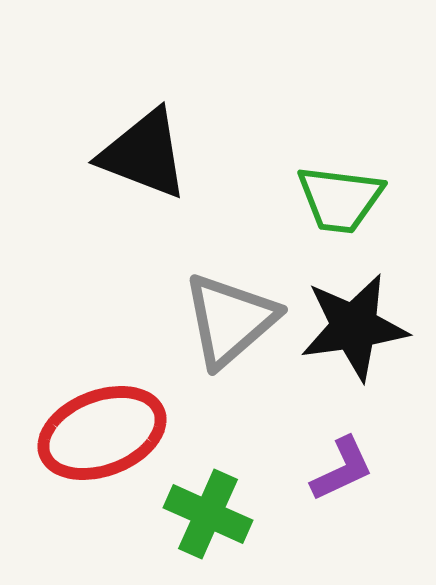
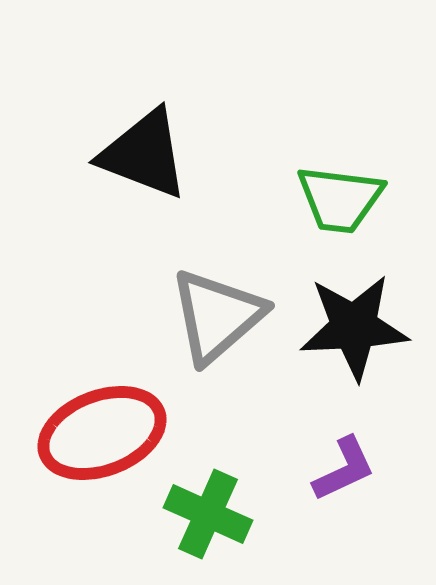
gray triangle: moved 13 px left, 4 px up
black star: rotated 5 degrees clockwise
purple L-shape: moved 2 px right
